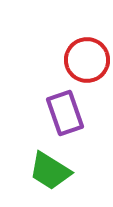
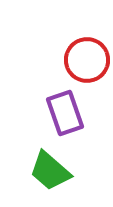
green trapezoid: rotated 9 degrees clockwise
